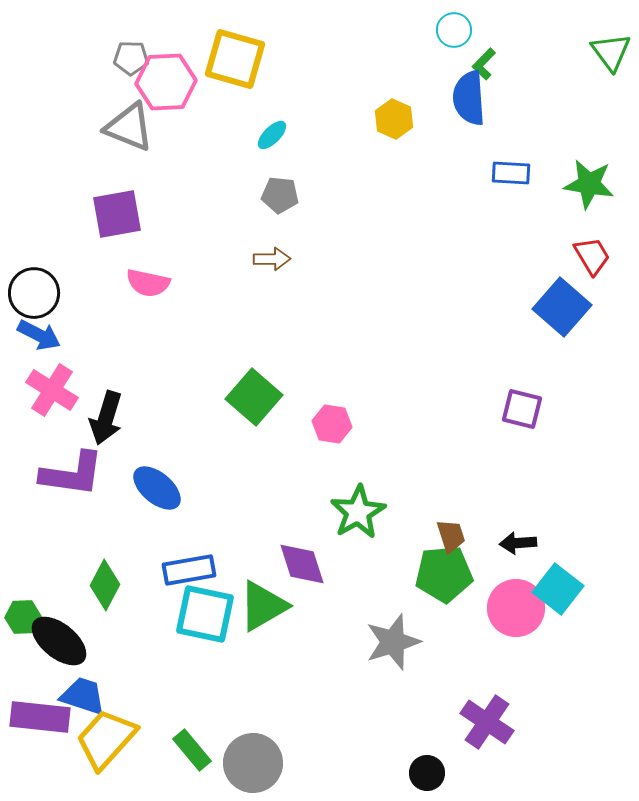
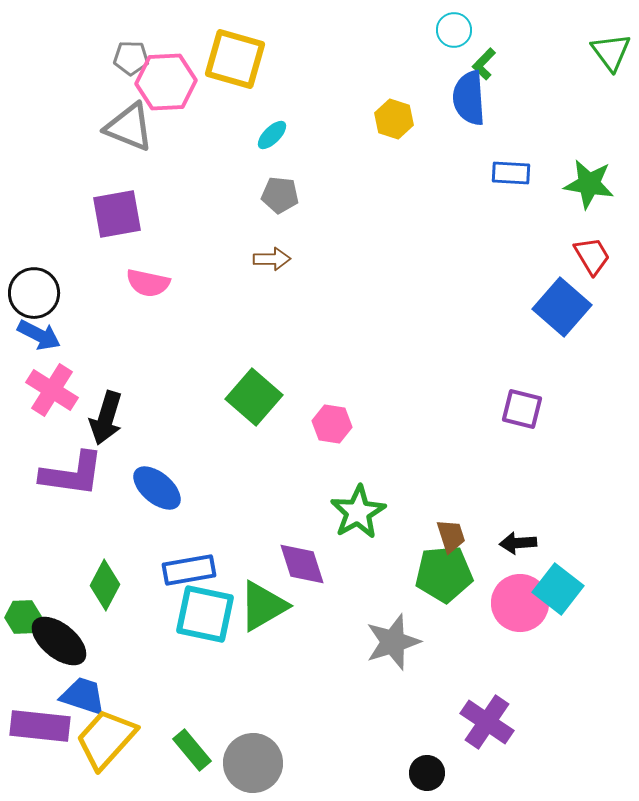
yellow hexagon at (394, 119): rotated 6 degrees counterclockwise
pink circle at (516, 608): moved 4 px right, 5 px up
purple rectangle at (40, 717): moved 9 px down
